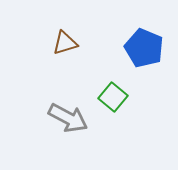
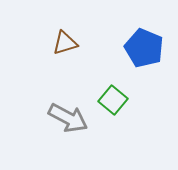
green square: moved 3 px down
